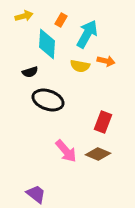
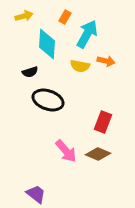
orange rectangle: moved 4 px right, 3 px up
